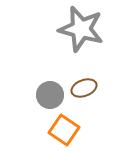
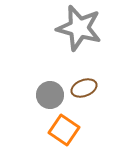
gray star: moved 2 px left, 1 px up
